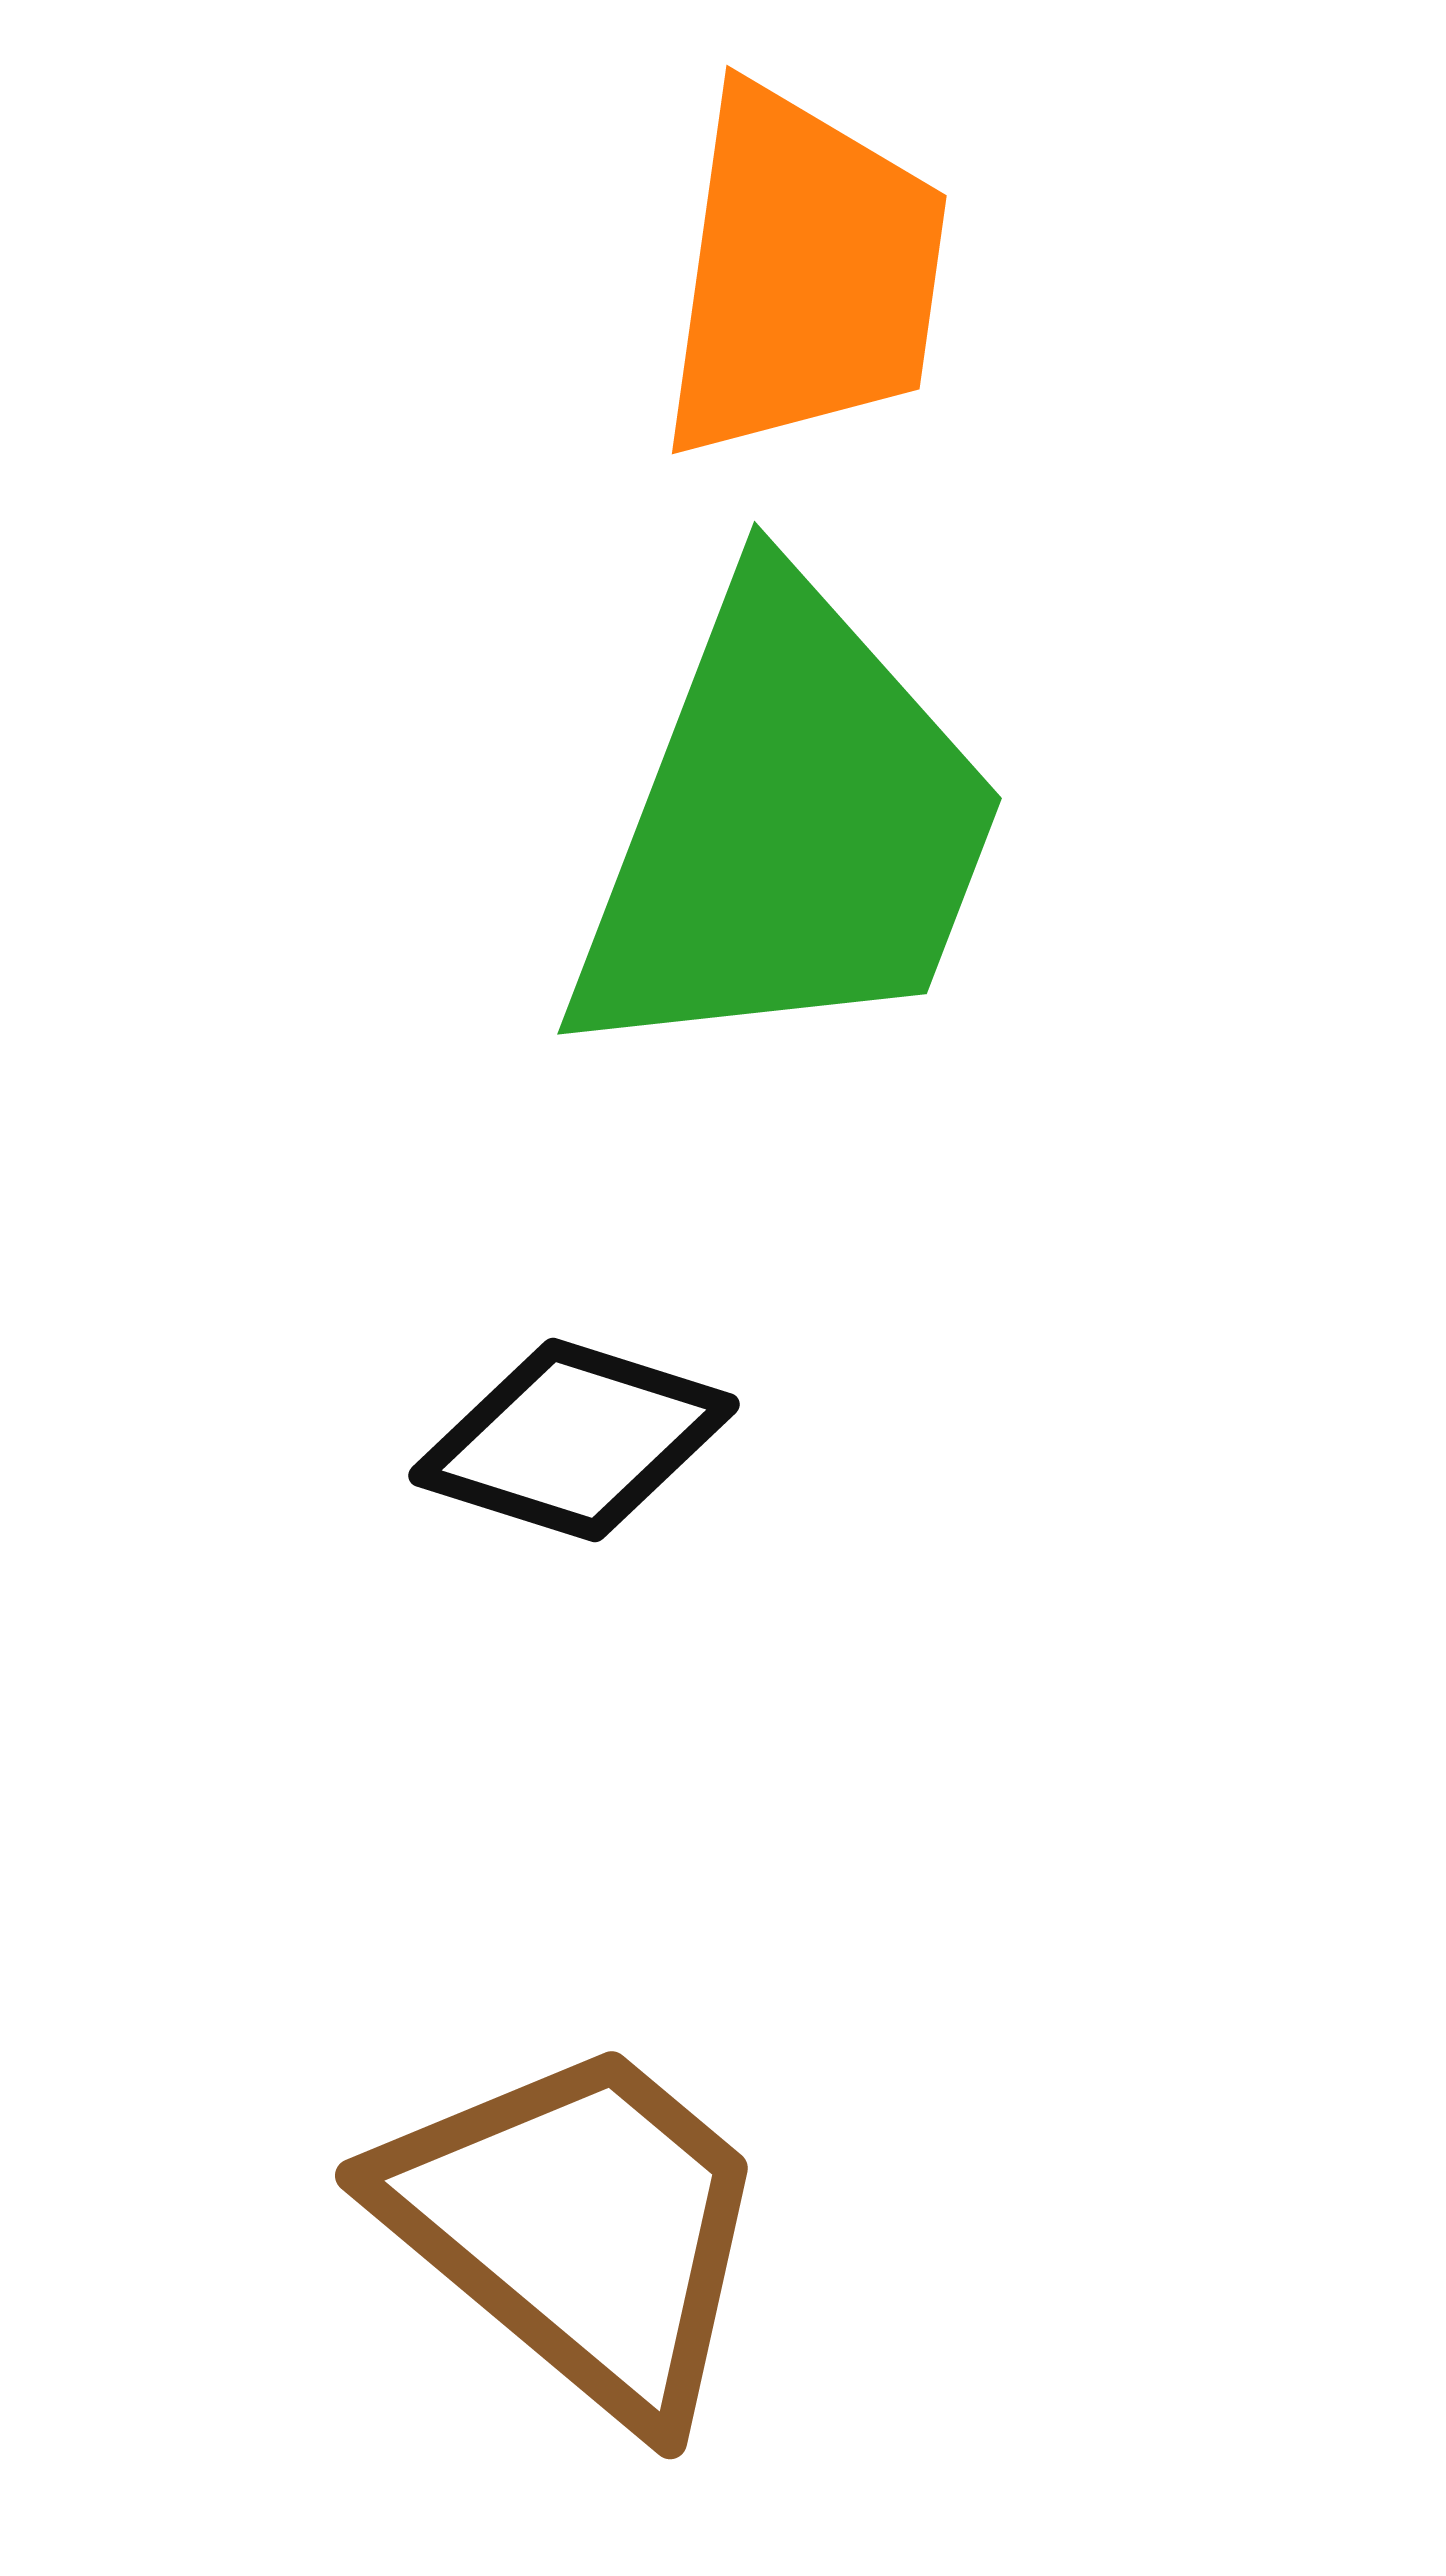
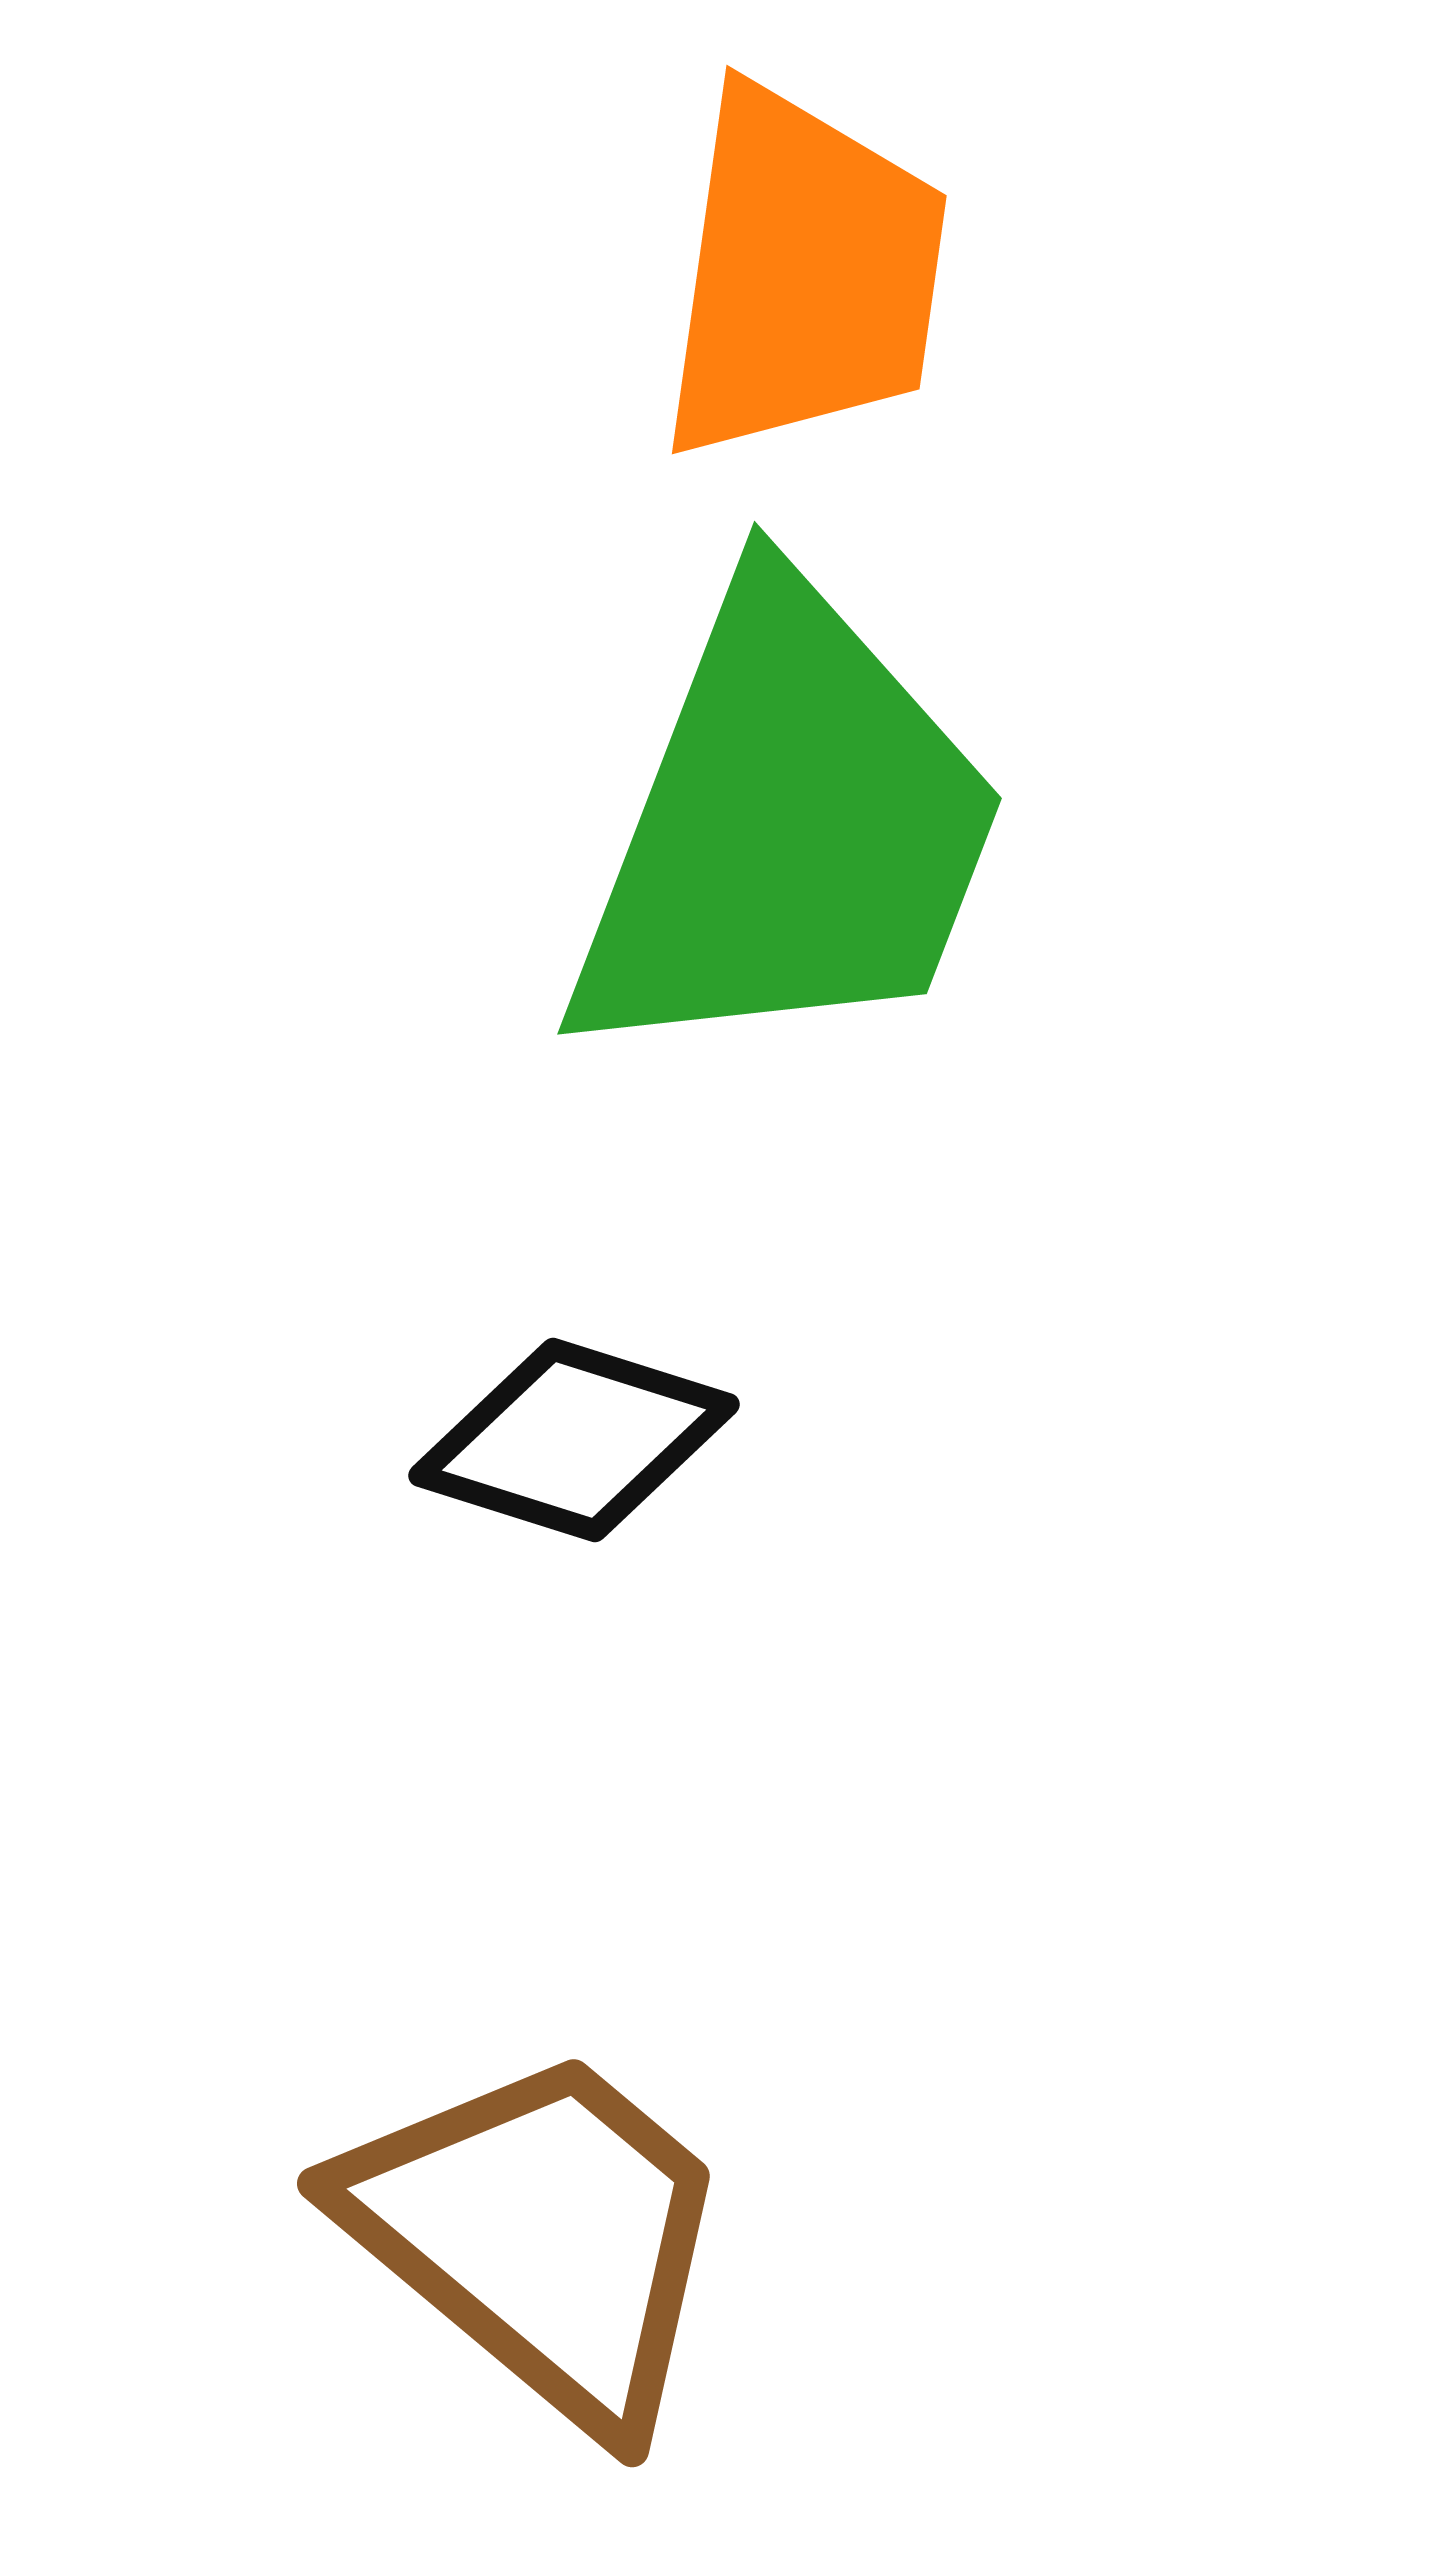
brown trapezoid: moved 38 px left, 8 px down
